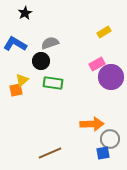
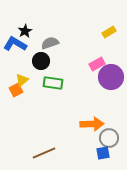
black star: moved 18 px down
yellow rectangle: moved 5 px right
orange square: rotated 16 degrees counterclockwise
gray circle: moved 1 px left, 1 px up
brown line: moved 6 px left
